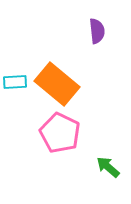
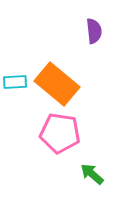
purple semicircle: moved 3 px left
pink pentagon: rotated 18 degrees counterclockwise
green arrow: moved 16 px left, 7 px down
